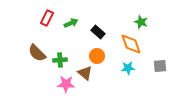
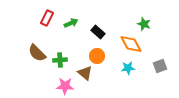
green star: moved 3 px right, 2 px down
orange diamond: rotated 10 degrees counterclockwise
gray square: rotated 16 degrees counterclockwise
pink star: moved 1 px left, 2 px down
